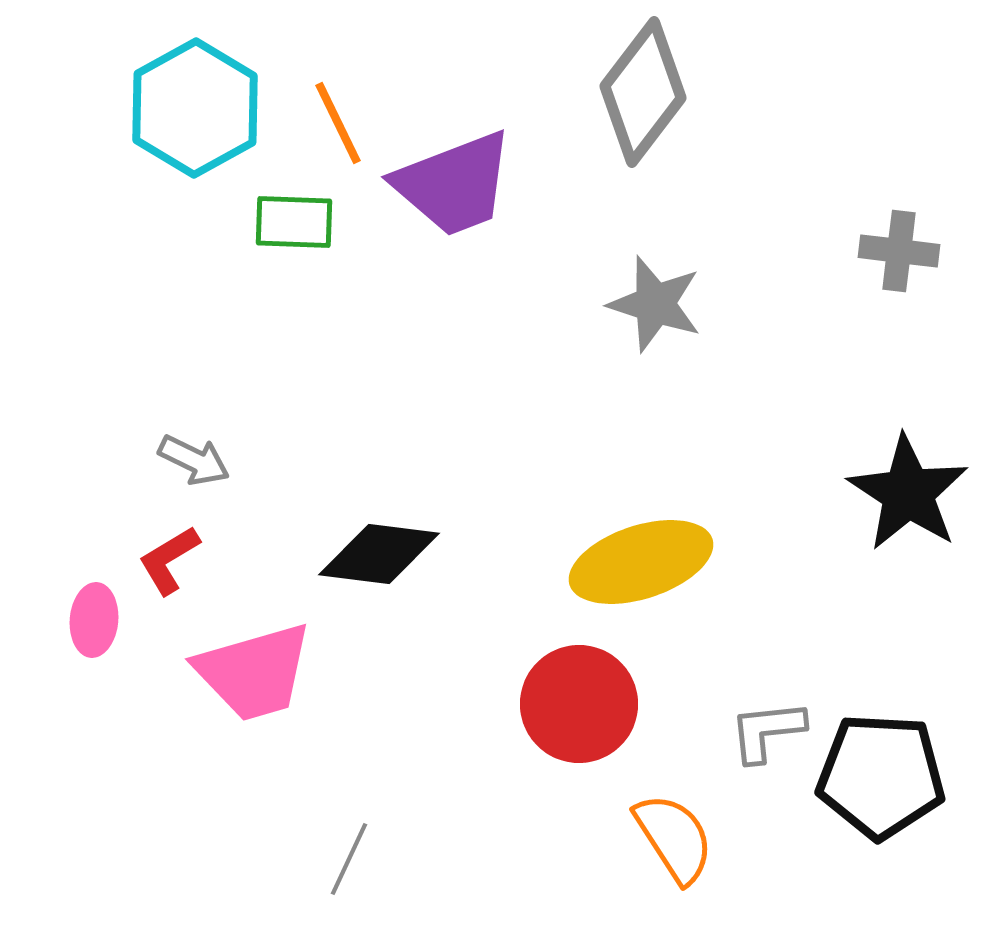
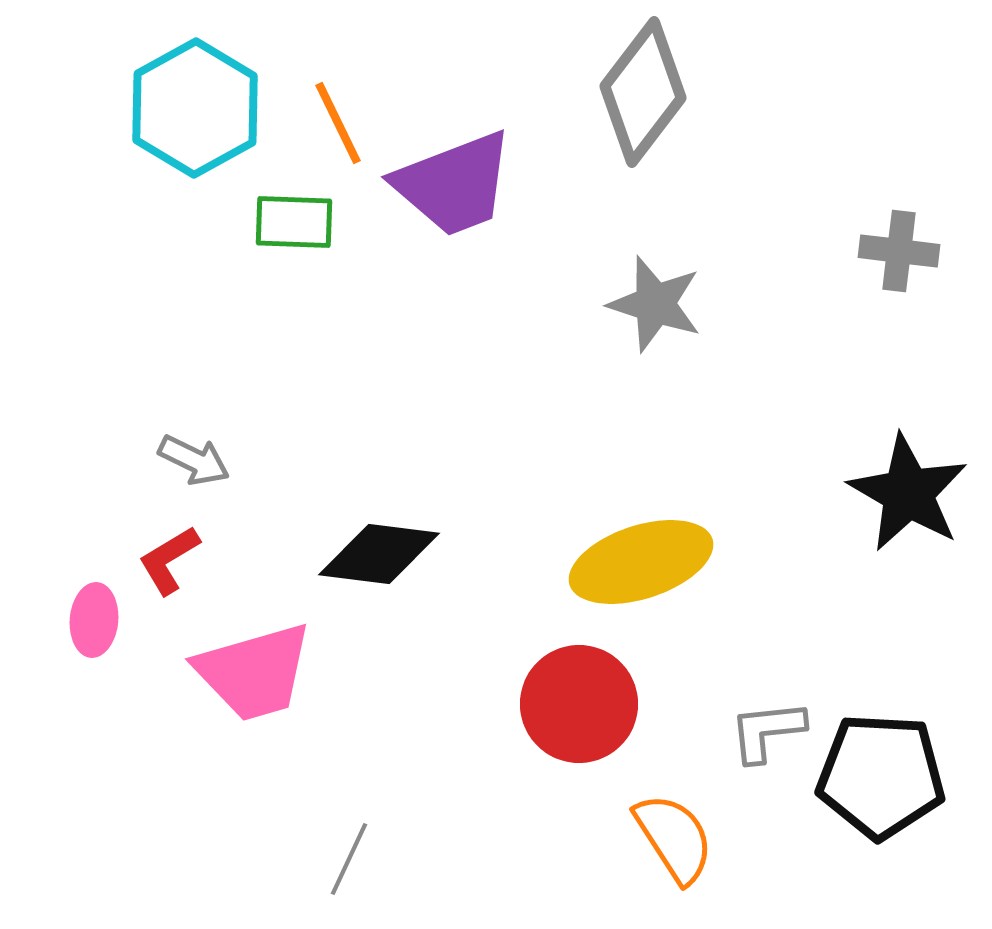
black star: rotated 3 degrees counterclockwise
